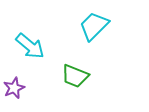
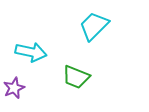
cyan arrow: moved 1 px right, 6 px down; rotated 28 degrees counterclockwise
green trapezoid: moved 1 px right, 1 px down
